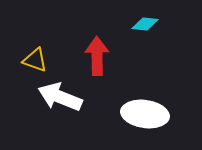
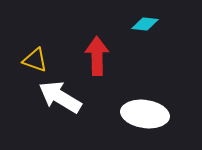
white arrow: rotated 9 degrees clockwise
